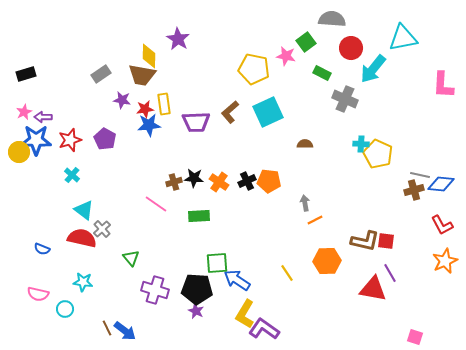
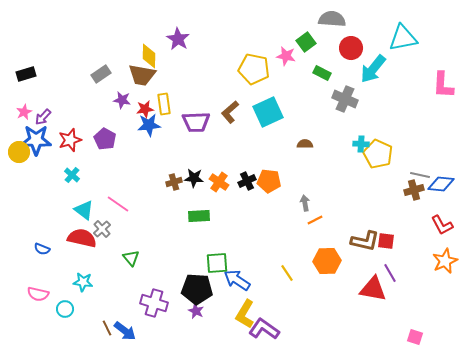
purple arrow at (43, 117): rotated 48 degrees counterclockwise
pink line at (156, 204): moved 38 px left
purple cross at (155, 290): moved 1 px left, 13 px down
